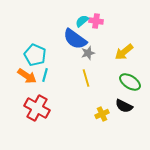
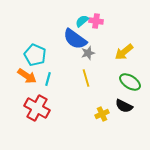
cyan line: moved 3 px right, 4 px down
